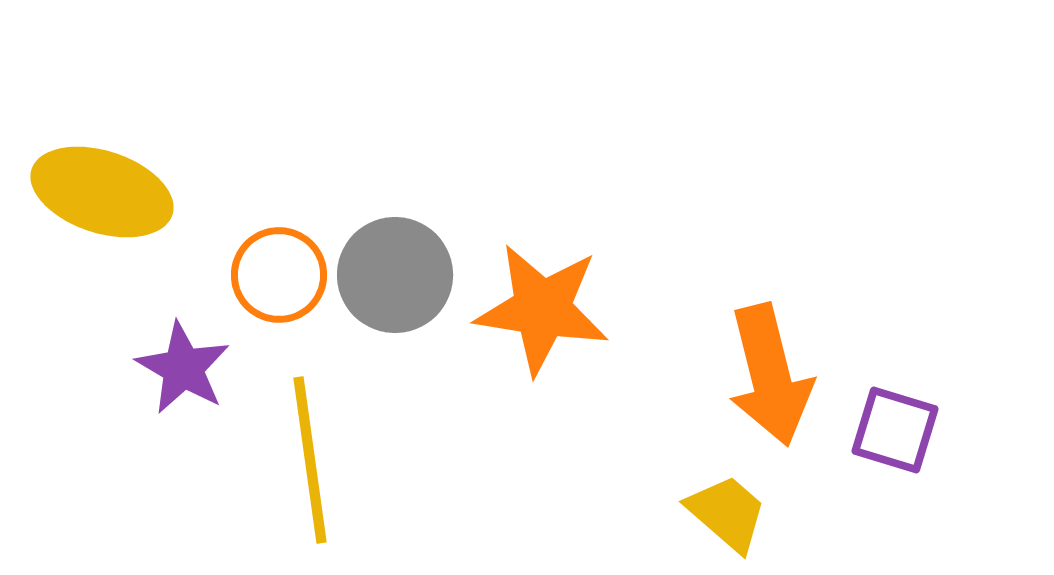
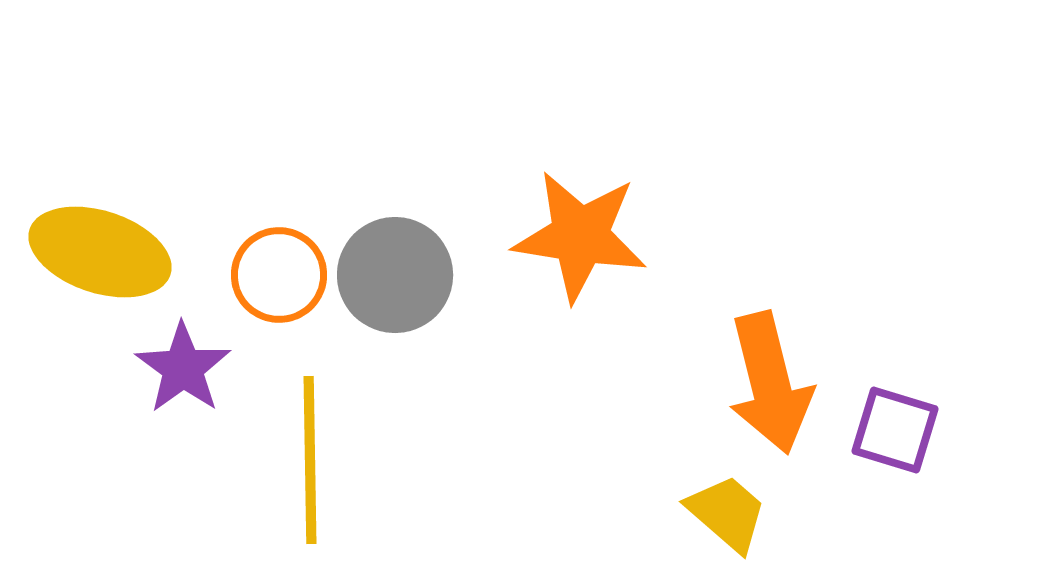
yellow ellipse: moved 2 px left, 60 px down
orange star: moved 38 px right, 73 px up
purple star: rotated 6 degrees clockwise
orange arrow: moved 8 px down
yellow line: rotated 7 degrees clockwise
